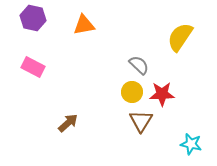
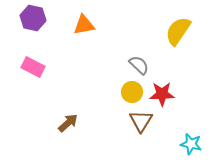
yellow semicircle: moved 2 px left, 6 px up
